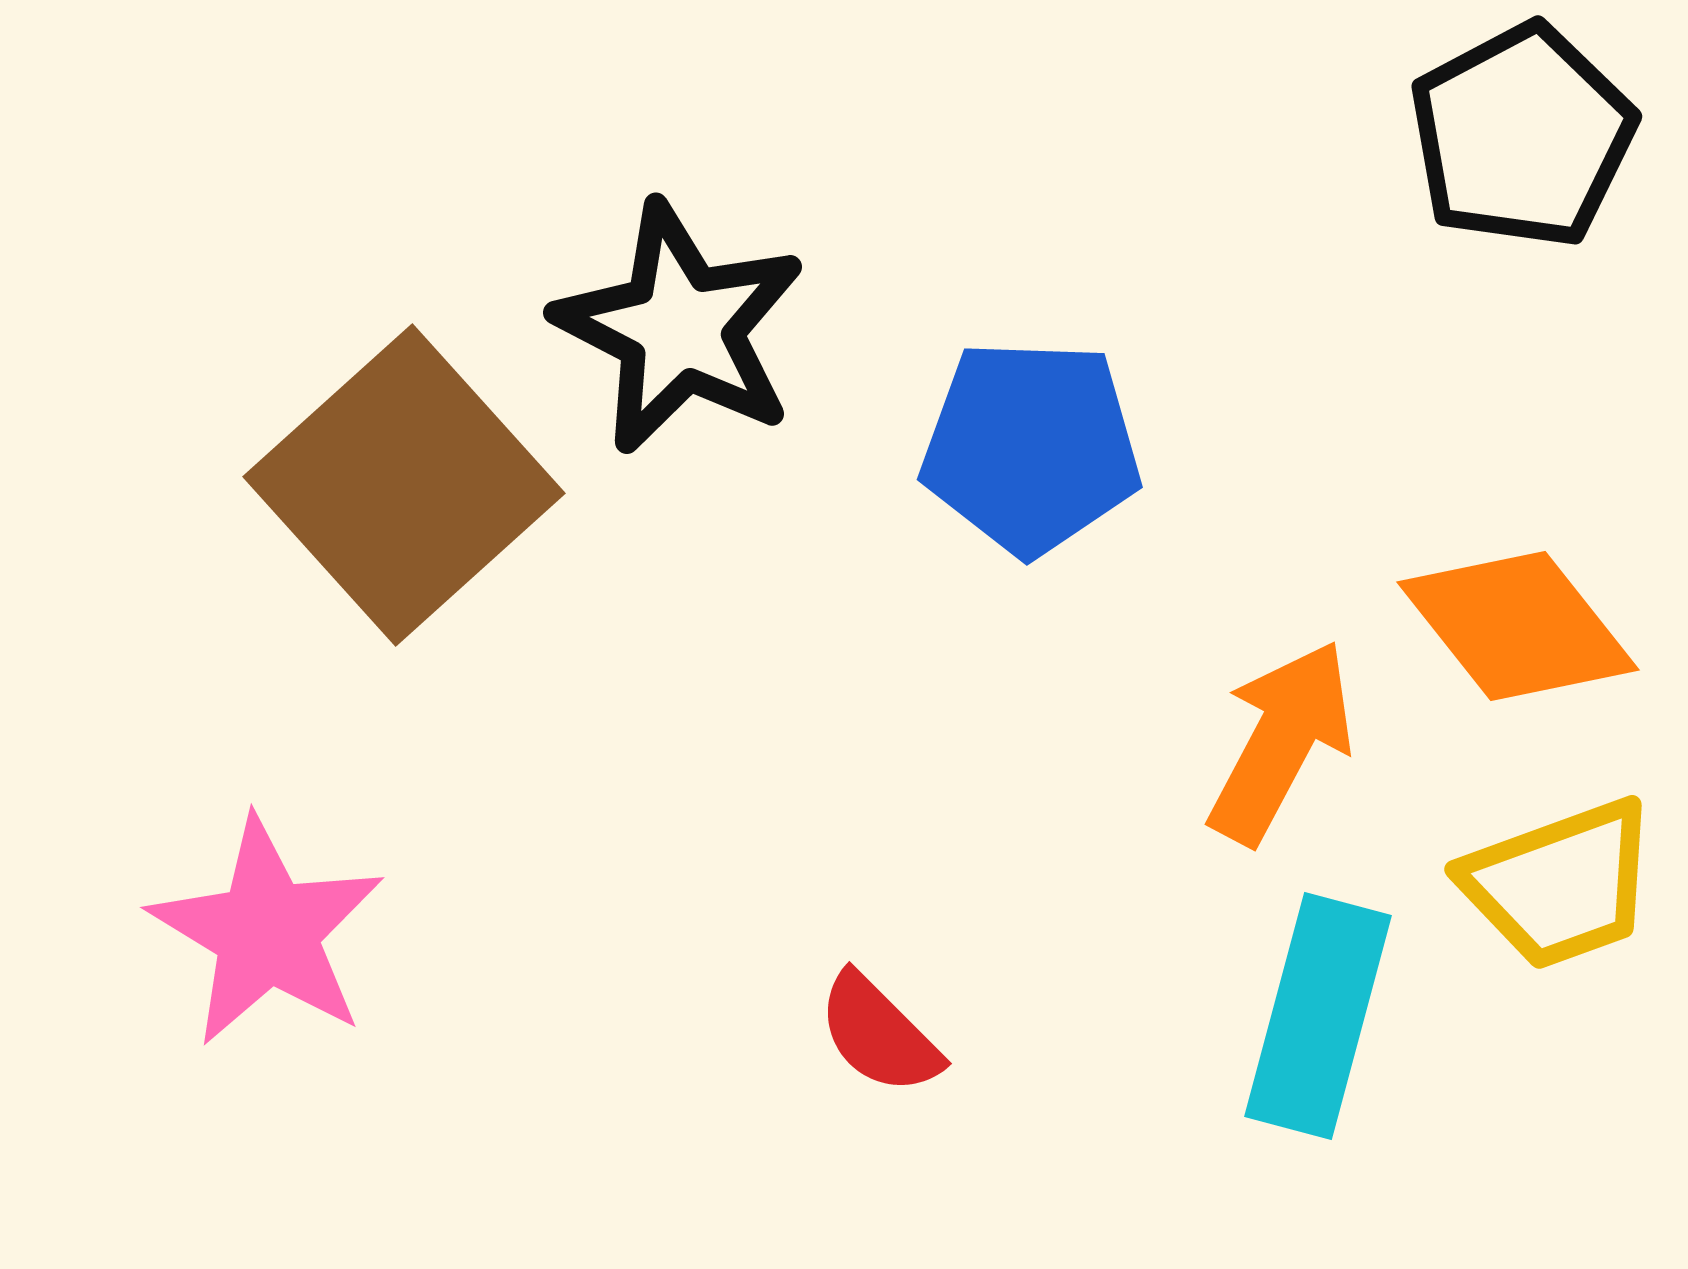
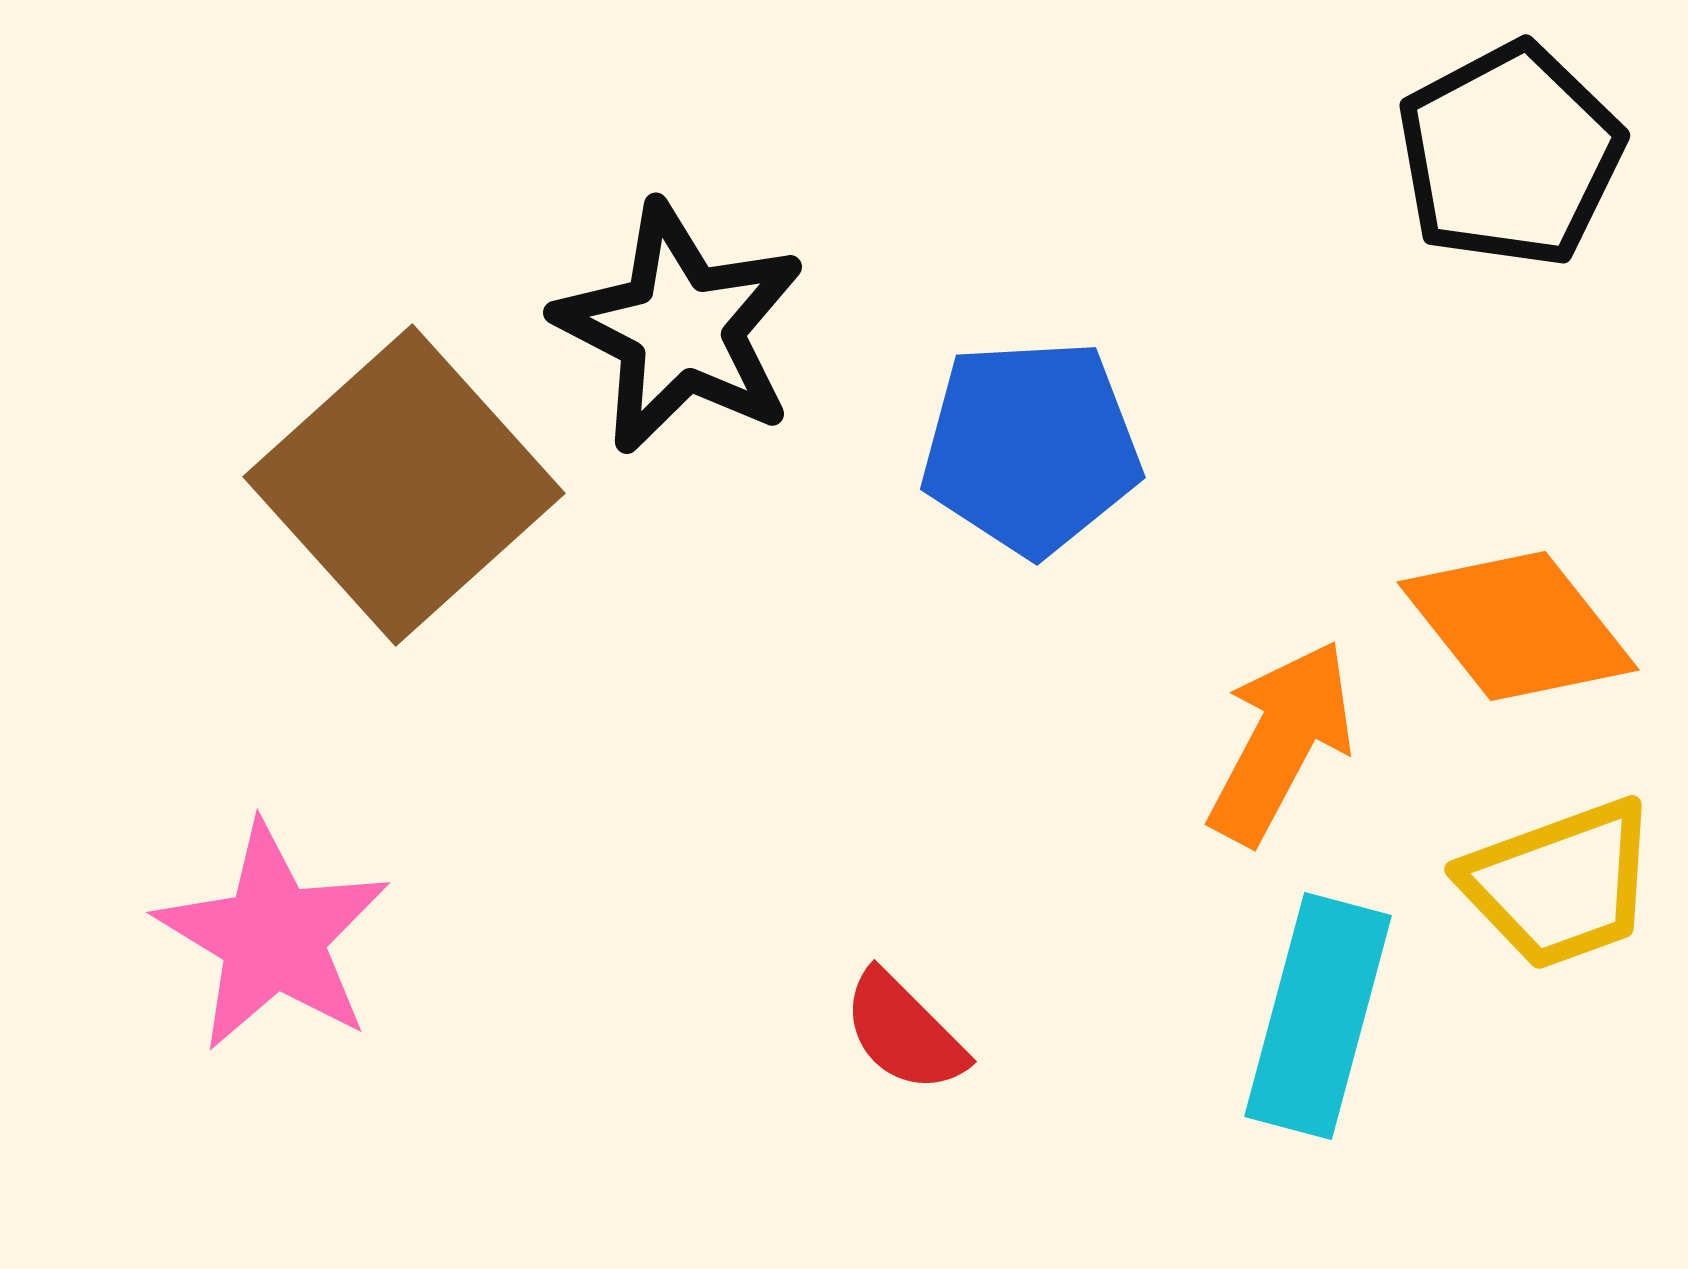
black pentagon: moved 12 px left, 19 px down
blue pentagon: rotated 5 degrees counterclockwise
pink star: moved 6 px right, 5 px down
red semicircle: moved 25 px right, 2 px up
